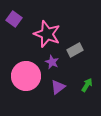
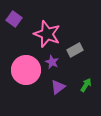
pink circle: moved 6 px up
green arrow: moved 1 px left
